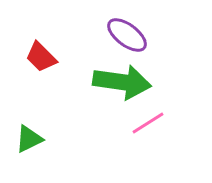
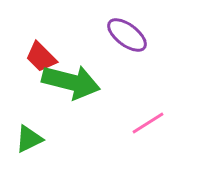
green arrow: moved 51 px left; rotated 6 degrees clockwise
